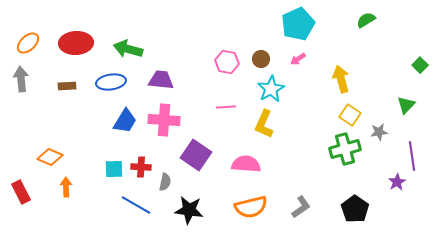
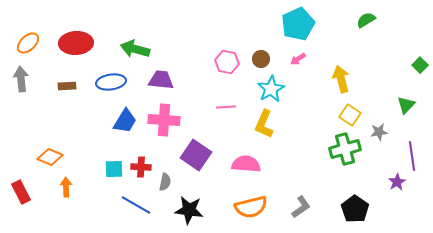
green arrow: moved 7 px right
